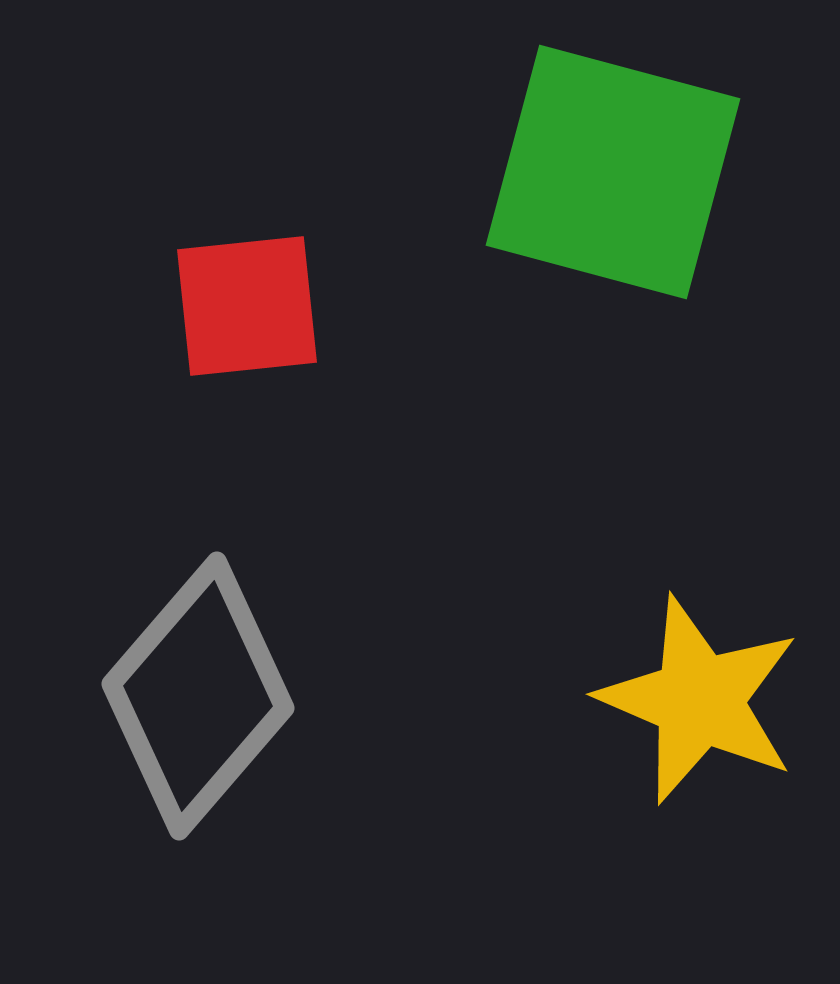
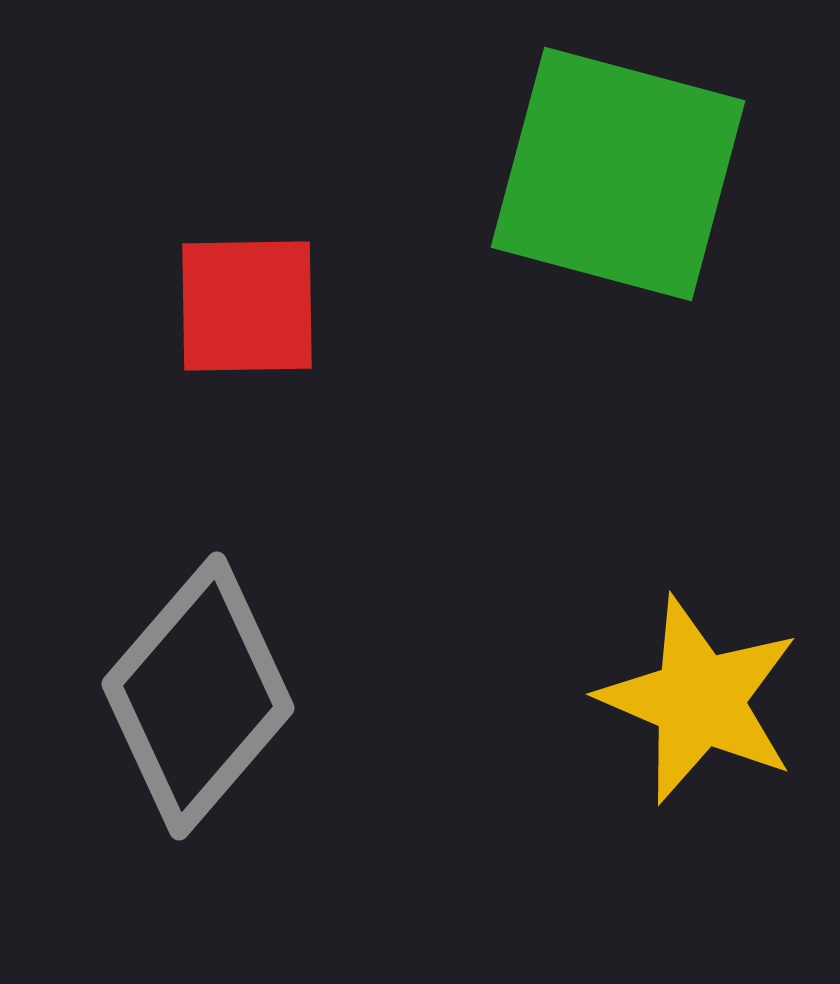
green square: moved 5 px right, 2 px down
red square: rotated 5 degrees clockwise
